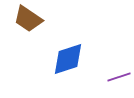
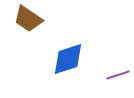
purple line: moved 1 px left, 2 px up
